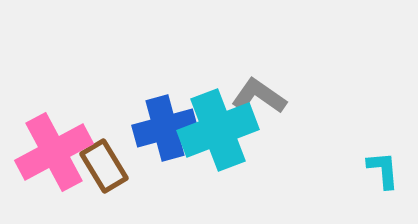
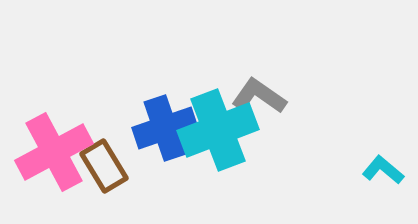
blue cross: rotated 4 degrees counterclockwise
cyan L-shape: rotated 45 degrees counterclockwise
